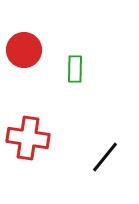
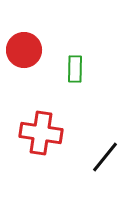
red cross: moved 13 px right, 5 px up
